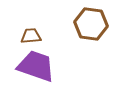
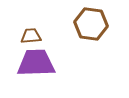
purple trapezoid: moved 3 px up; rotated 21 degrees counterclockwise
